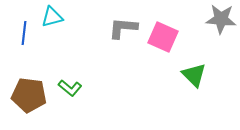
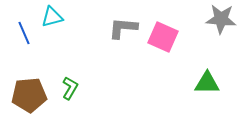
blue line: rotated 30 degrees counterclockwise
green triangle: moved 13 px right, 8 px down; rotated 44 degrees counterclockwise
green L-shape: rotated 100 degrees counterclockwise
brown pentagon: rotated 12 degrees counterclockwise
